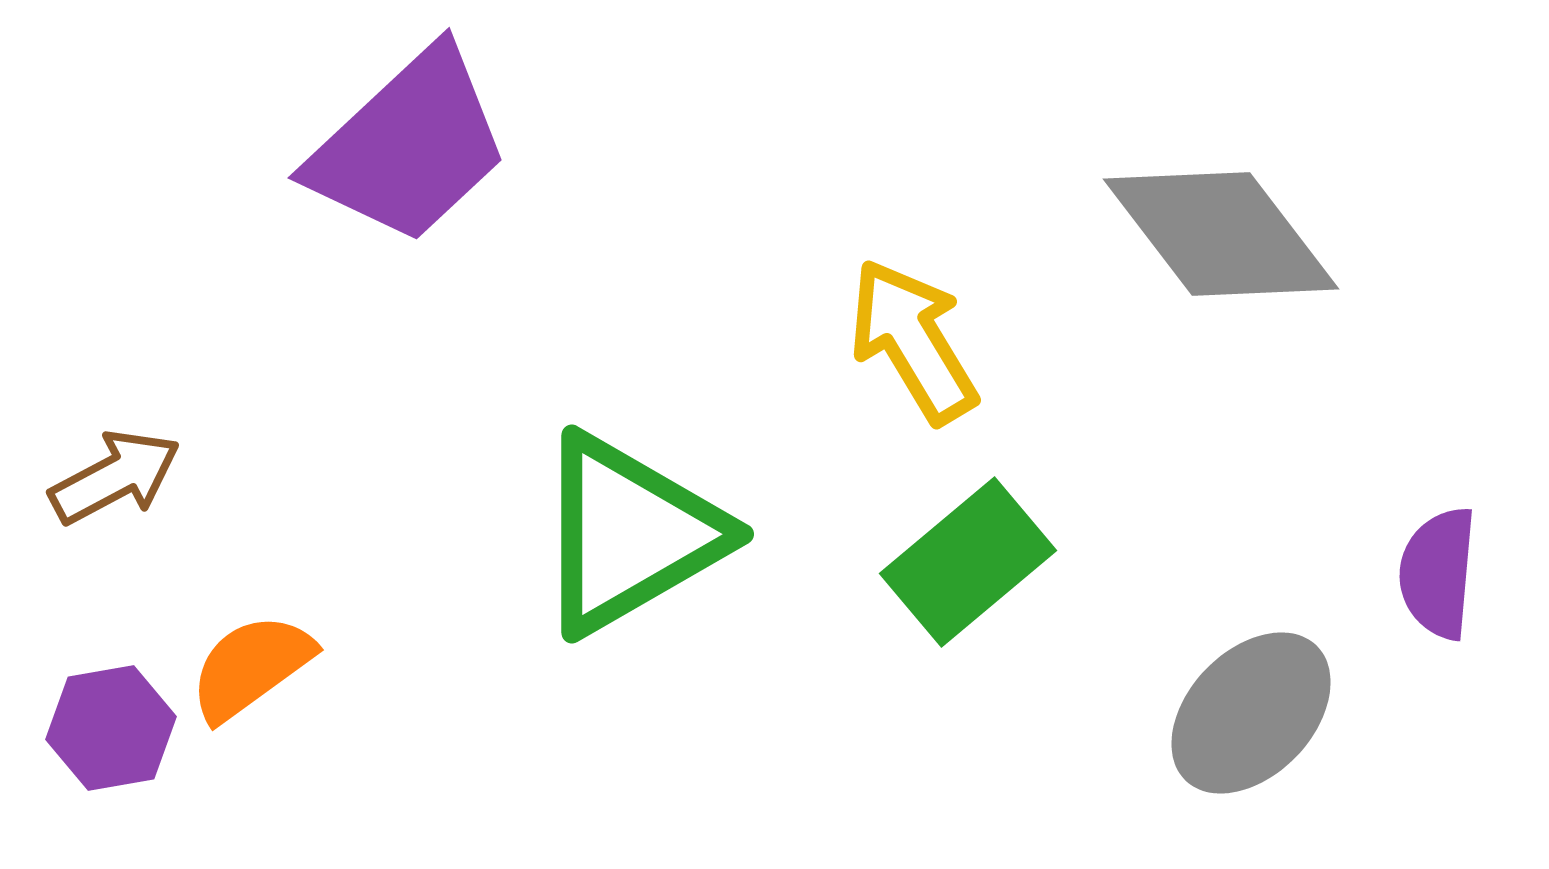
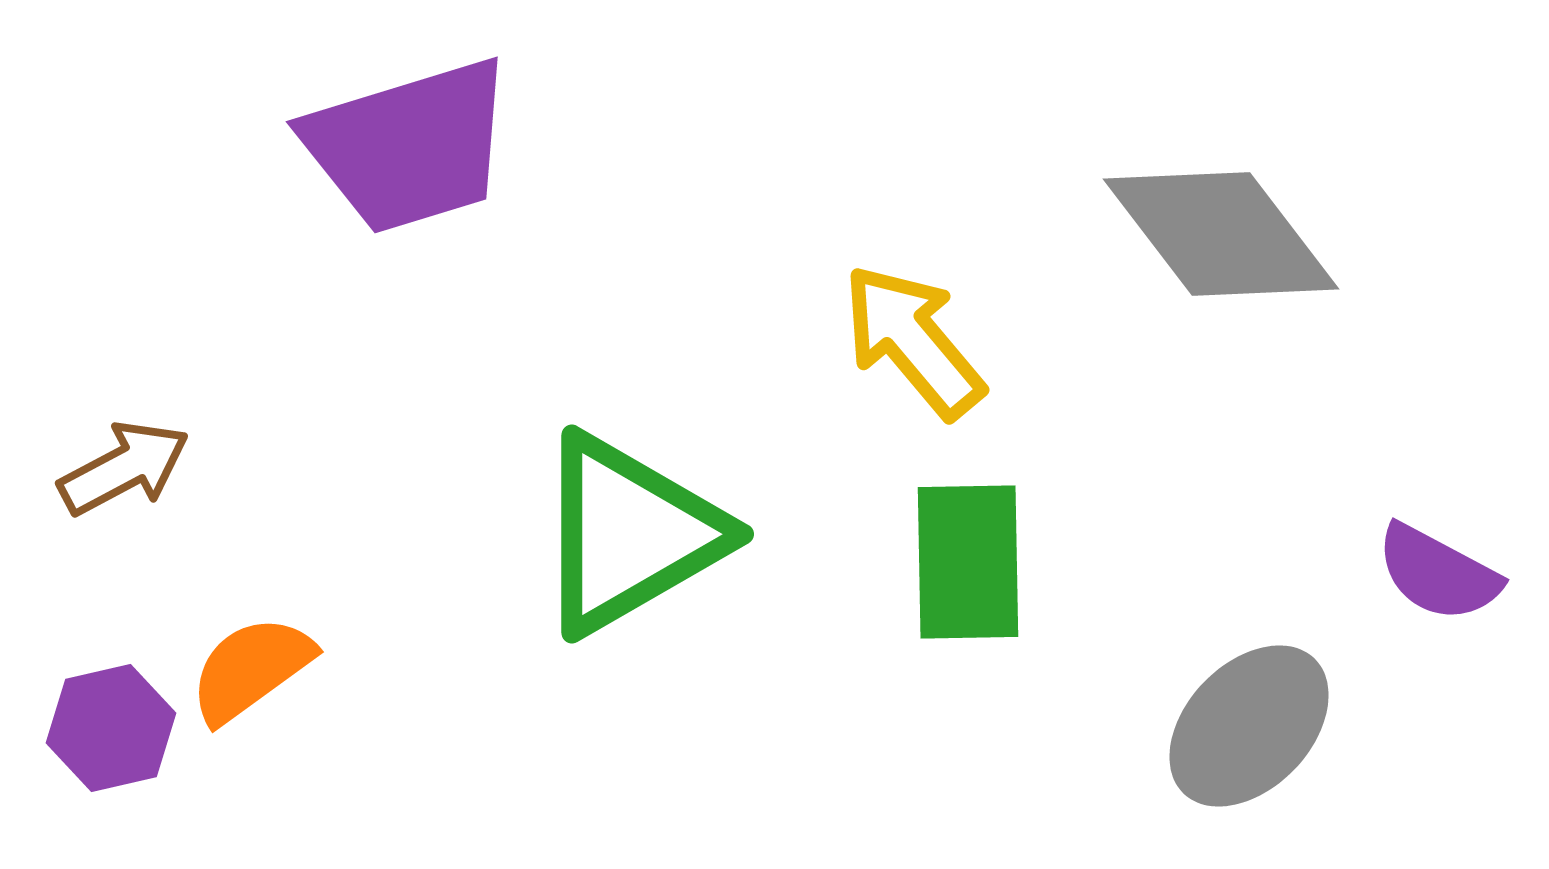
purple trapezoid: rotated 26 degrees clockwise
yellow arrow: rotated 9 degrees counterclockwise
brown arrow: moved 9 px right, 9 px up
green rectangle: rotated 51 degrees counterclockwise
purple semicircle: rotated 67 degrees counterclockwise
orange semicircle: moved 2 px down
gray ellipse: moved 2 px left, 13 px down
purple hexagon: rotated 3 degrees counterclockwise
